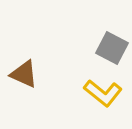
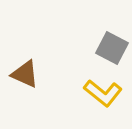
brown triangle: moved 1 px right
